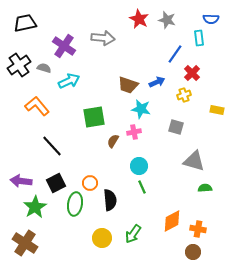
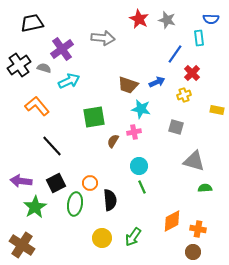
black trapezoid: moved 7 px right
purple cross: moved 2 px left, 3 px down; rotated 20 degrees clockwise
green arrow: moved 3 px down
brown cross: moved 3 px left, 2 px down
